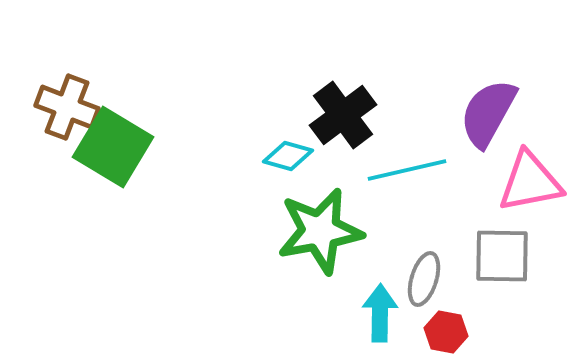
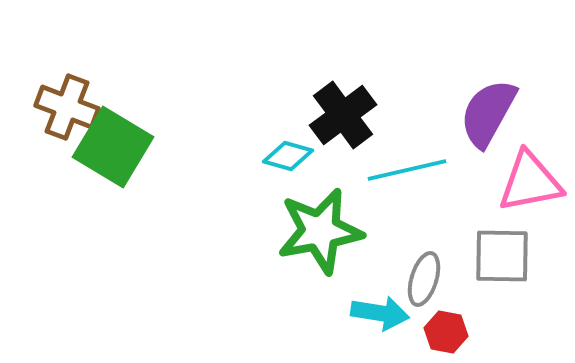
cyan arrow: rotated 98 degrees clockwise
